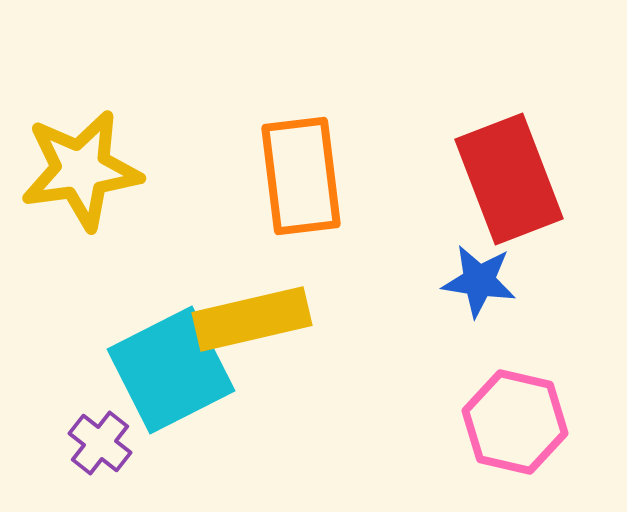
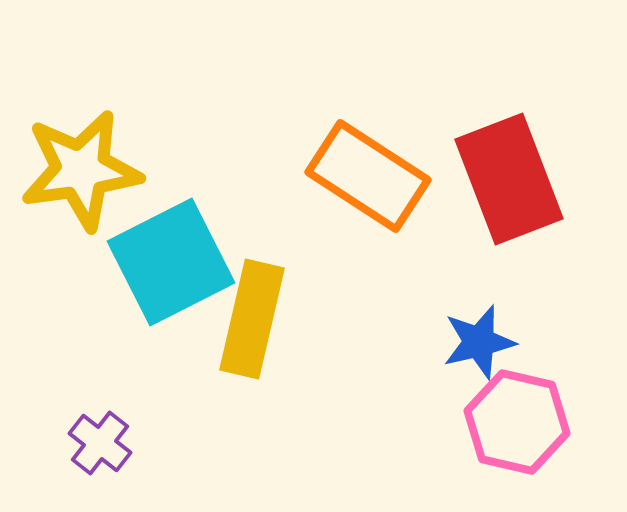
orange rectangle: moved 67 px right; rotated 50 degrees counterclockwise
blue star: moved 61 px down; rotated 22 degrees counterclockwise
yellow rectangle: rotated 64 degrees counterclockwise
cyan square: moved 108 px up
pink hexagon: moved 2 px right
